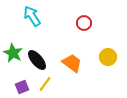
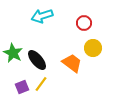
cyan arrow: moved 10 px right; rotated 75 degrees counterclockwise
yellow circle: moved 15 px left, 9 px up
yellow line: moved 4 px left
